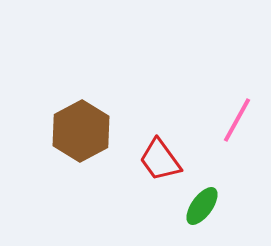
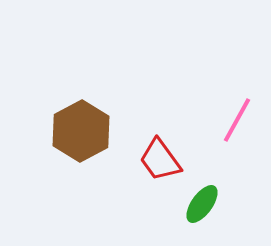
green ellipse: moved 2 px up
